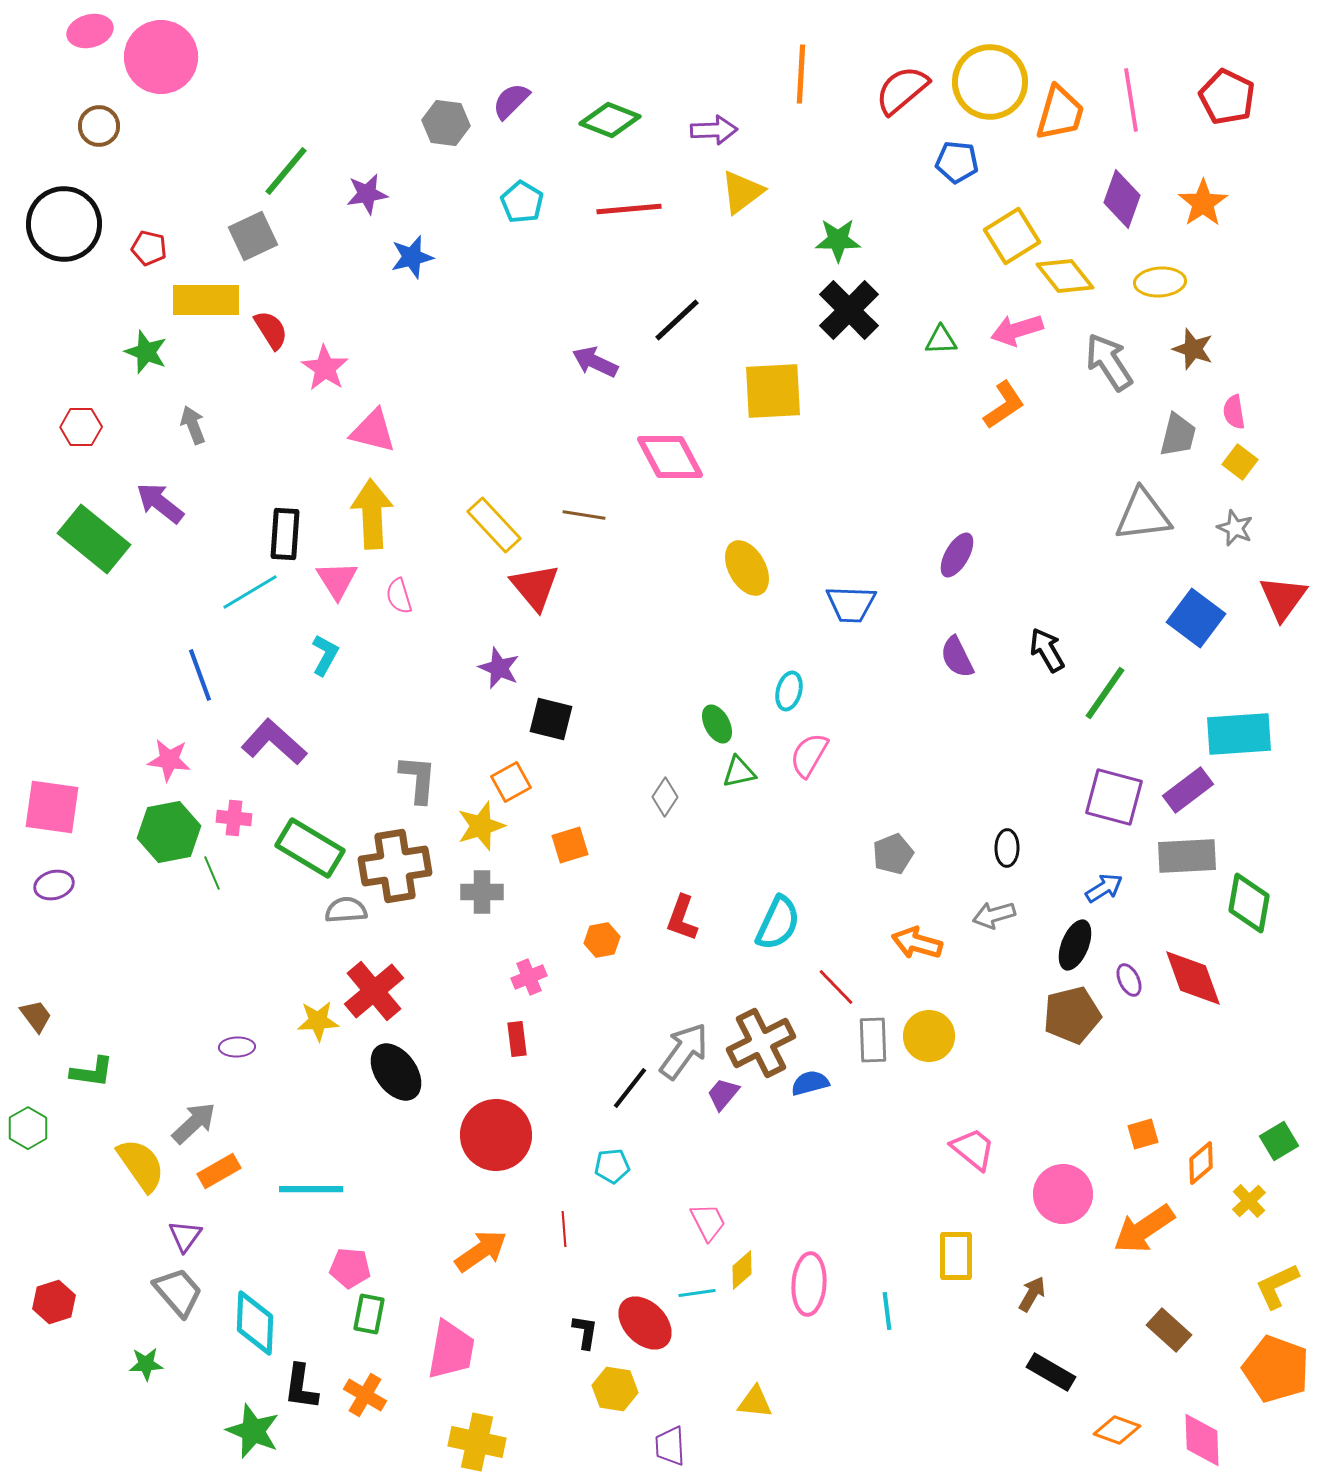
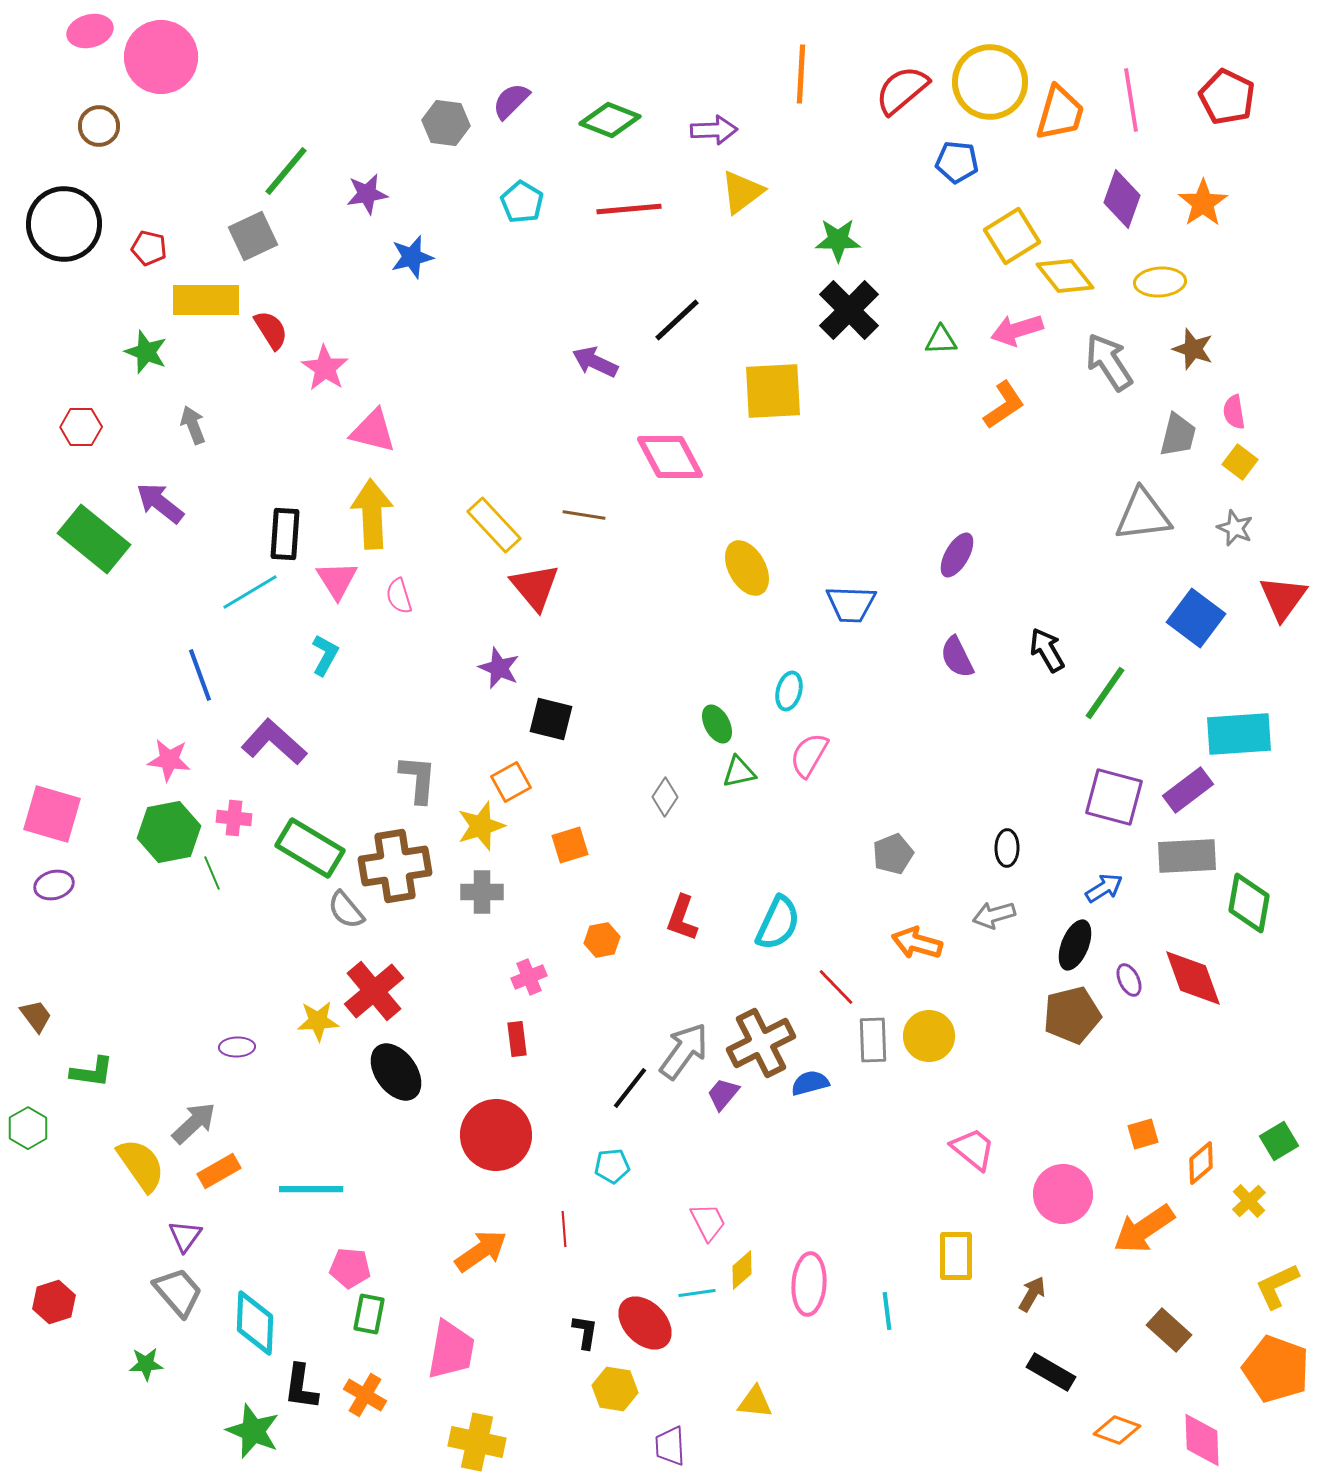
pink square at (52, 807): moved 7 px down; rotated 8 degrees clockwise
gray semicircle at (346, 910): rotated 126 degrees counterclockwise
